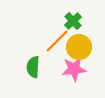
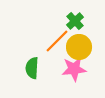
green cross: moved 2 px right
green semicircle: moved 1 px left, 1 px down
